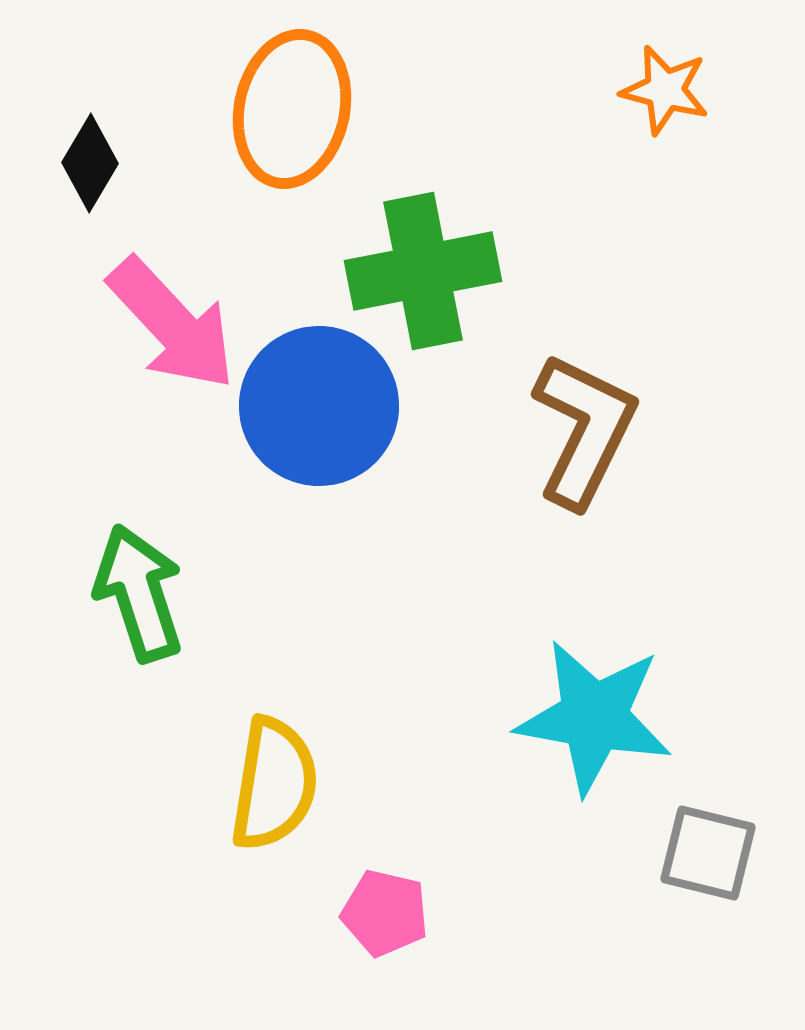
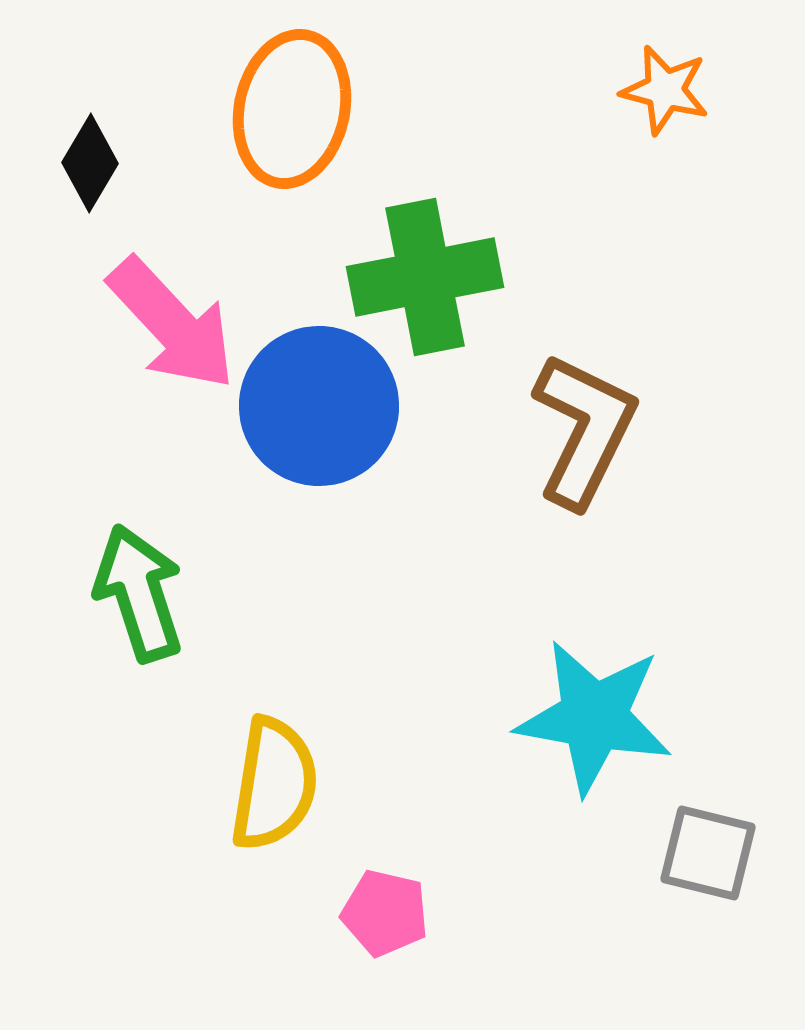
green cross: moved 2 px right, 6 px down
